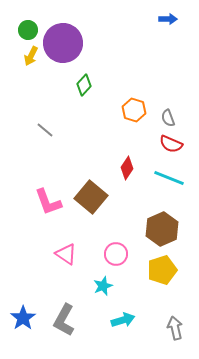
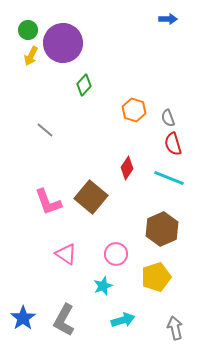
red semicircle: moved 2 px right; rotated 50 degrees clockwise
yellow pentagon: moved 6 px left, 7 px down
